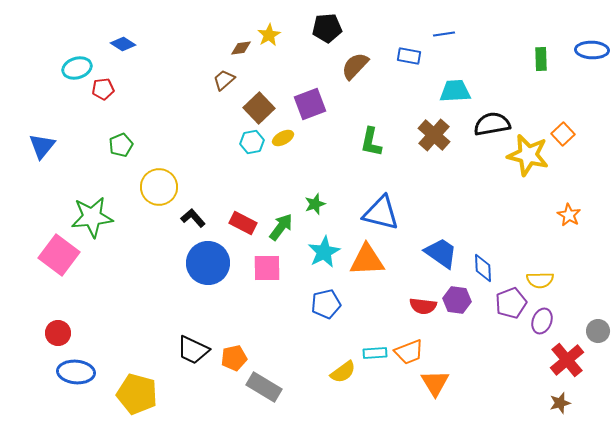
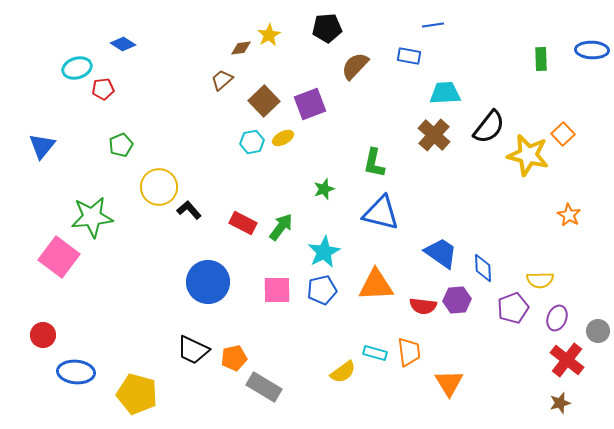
blue line at (444, 34): moved 11 px left, 9 px up
brown trapezoid at (224, 80): moved 2 px left
cyan trapezoid at (455, 91): moved 10 px left, 2 px down
brown square at (259, 108): moved 5 px right, 7 px up
black semicircle at (492, 124): moved 3 px left, 3 px down; rotated 138 degrees clockwise
green L-shape at (371, 142): moved 3 px right, 21 px down
green star at (315, 204): moved 9 px right, 15 px up
black L-shape at (193, 218): moved 4 px left, 8 px up
pink square at (59, 255): moved 2 px down
orange triangle at (367, 260): moved 9 px right, 25 px down
blue circle at (208, 263): moved 19 px down
pink square at (267, 268): moved 10 px right, 22 px down
purple hexagon at (457, 300): rotated 12 degrees counterclockwise
purple pentagon at (511, 303): moved 2 px right, 5 px down
blue pentagon at (326, 304): moved 4 px left, 14 px up
purple ellipse at (542, 321): moved 15 px right, 3 px up
red circle at (58, 333): moved 15 px left, 2 px down
orange trapezoid at (409, 352): rotated 76 degrees counterclockwise
cyan rectangle at (375, 353): rotated 20 degrees clockwise
red cross at (567, 360): rotated 12 degrees counterclockwise
orange triangle at (435, 383): moved 14 px right
